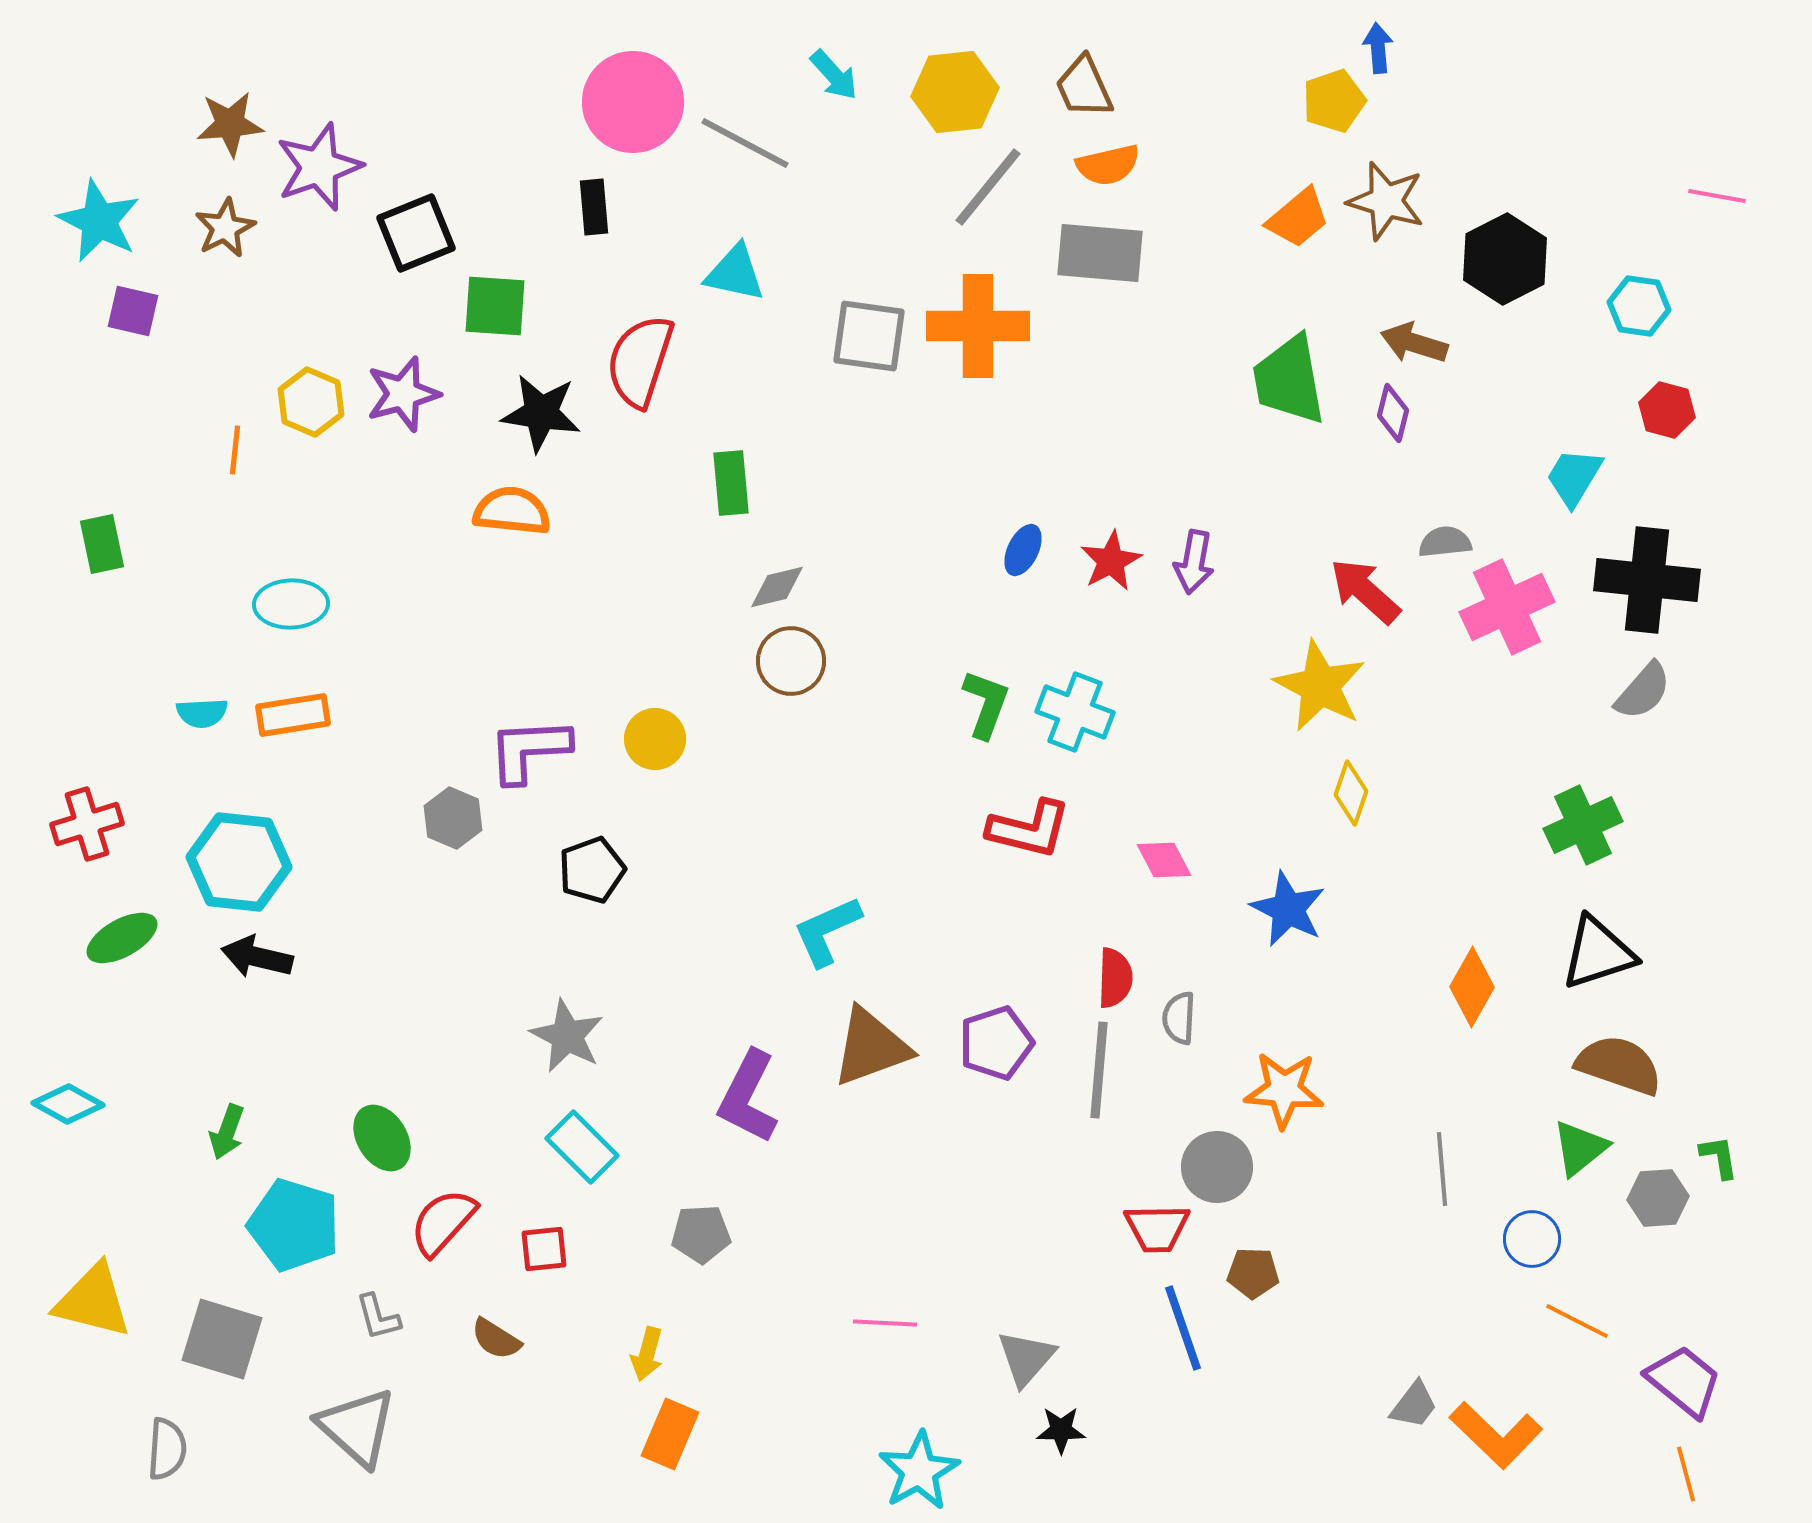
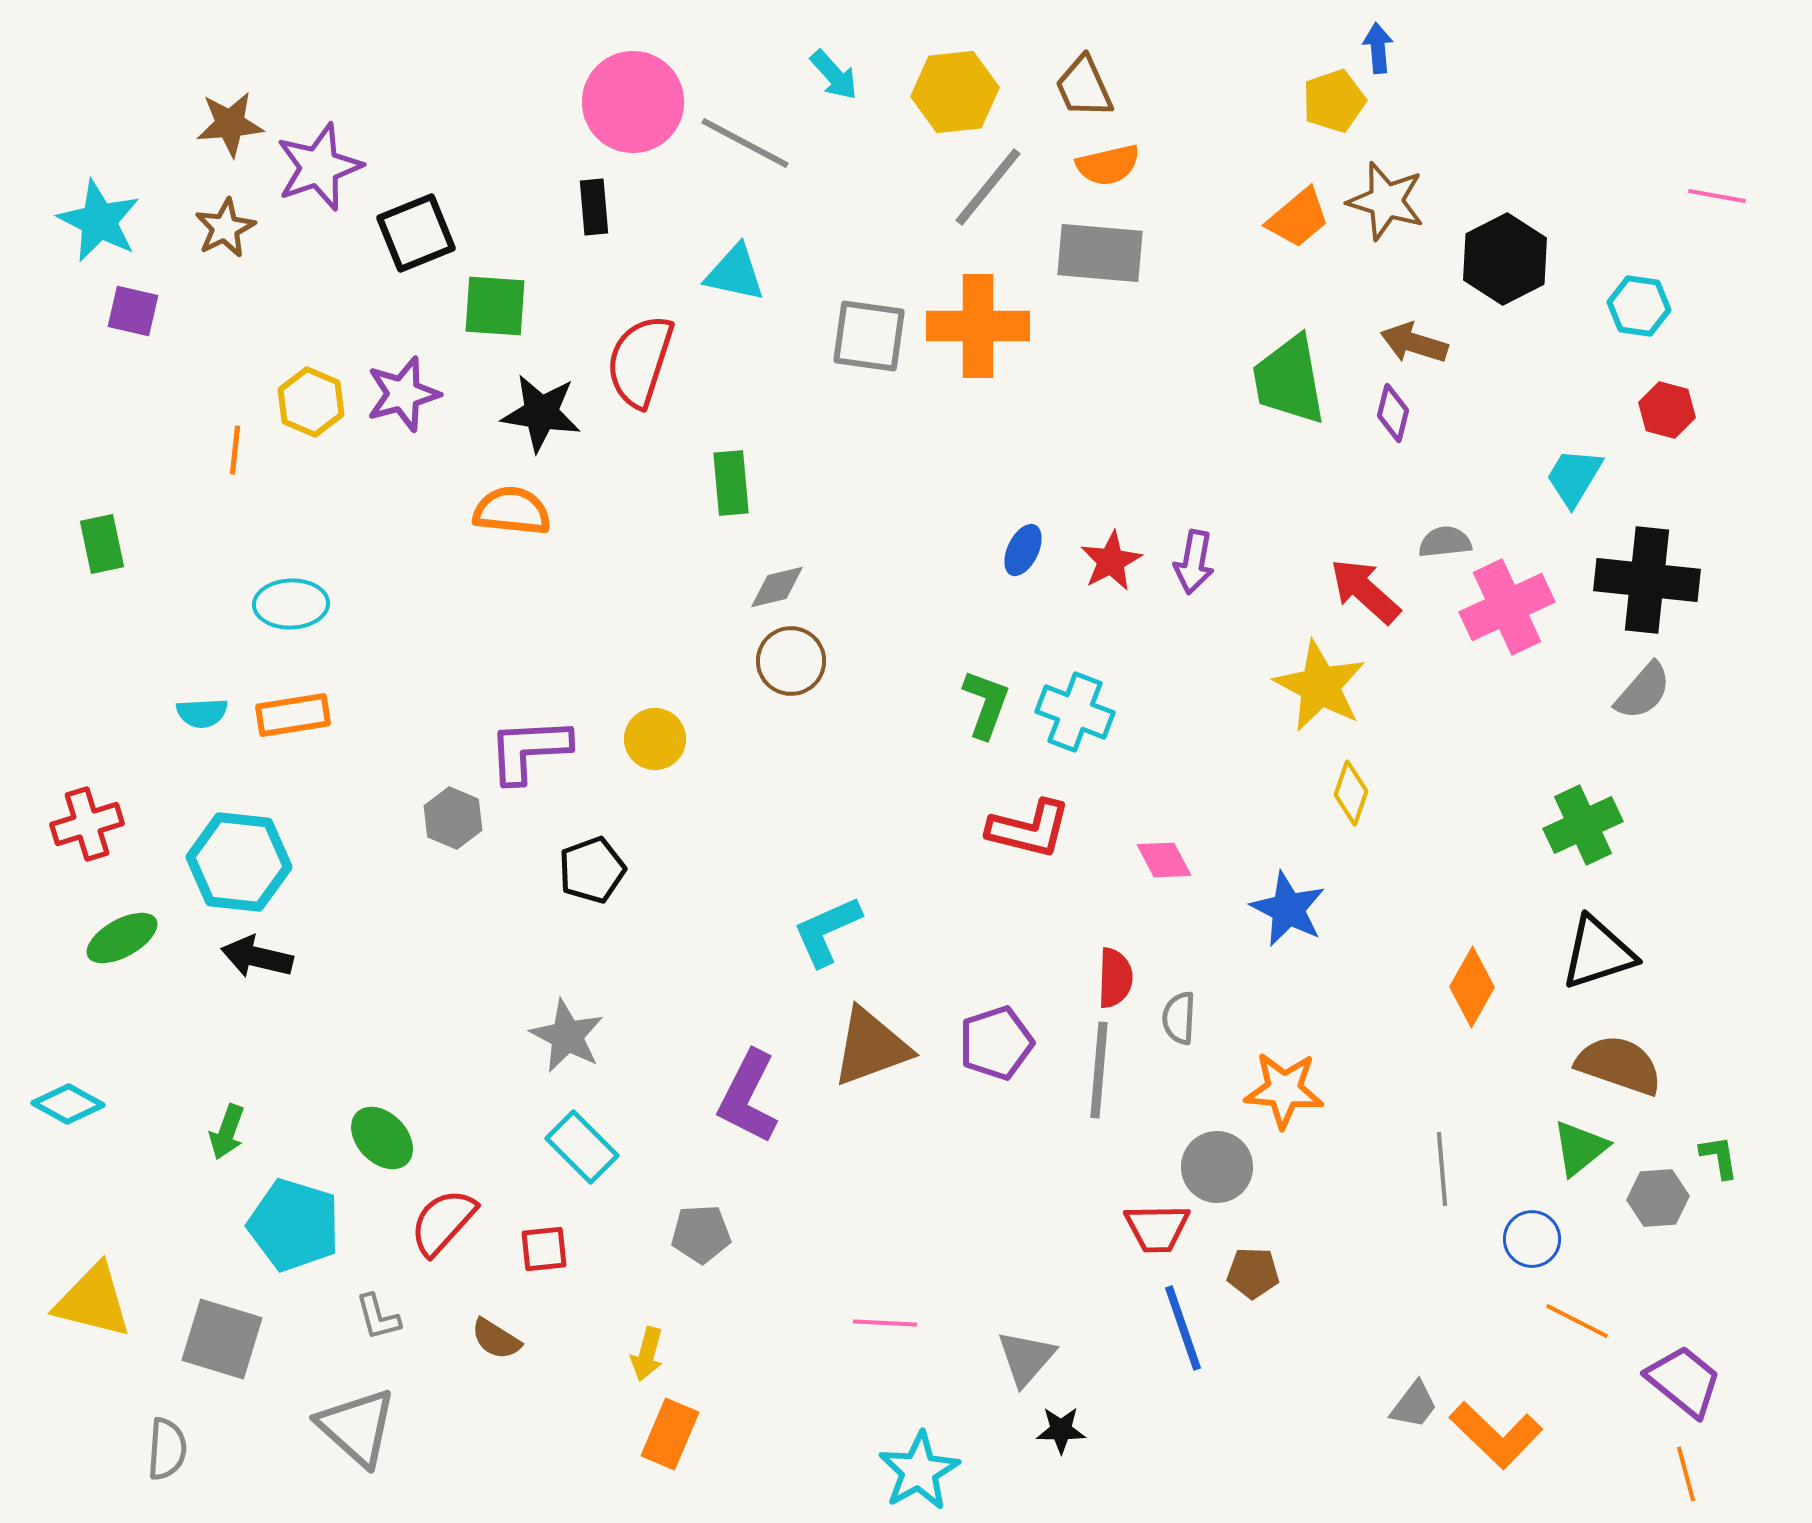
green ellipse at (382, 1138): rotated 12 degrees counterclockwise
